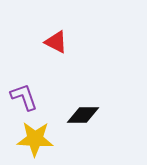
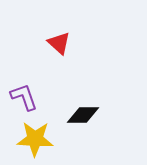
red triangle: moved 3 px right, 1 px down; rotated 15 degrees clockwise
